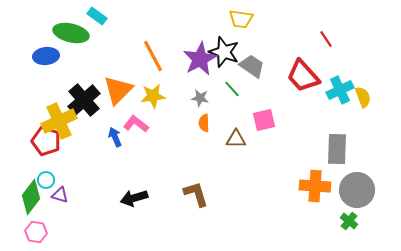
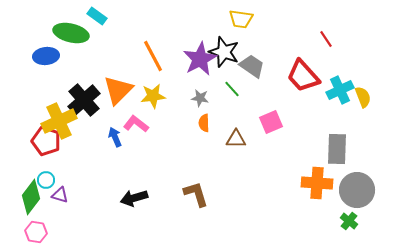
pink square: moved 7 px right, 2 px down; rotated 10 degrees counterclockwise
orange cross: moved 2 px right, 3 px up
